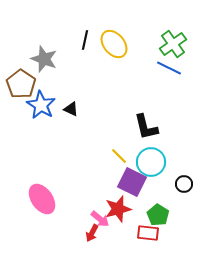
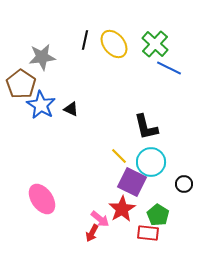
green cross: moved 18 px left; rotated 12 degrees counterclockwise
gray star: moved 2 px left, 2 px up; rotated 28 degrees counterclockwise
red star: moved 4 px right; rotated 16 degrees counterclockwise
